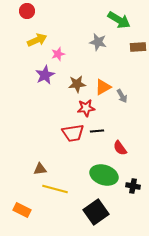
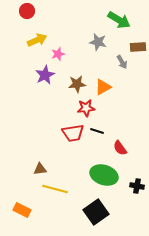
gray arrow: moved 34 px up
black line: rotated 24 degrees clockwise
black cross: moved 4 px right
